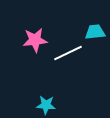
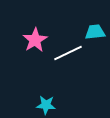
pink star: rotated 25 degrees counterclockwise
